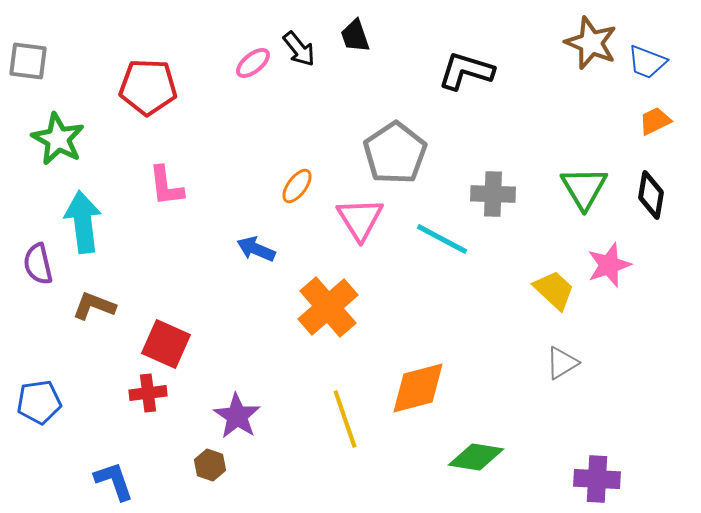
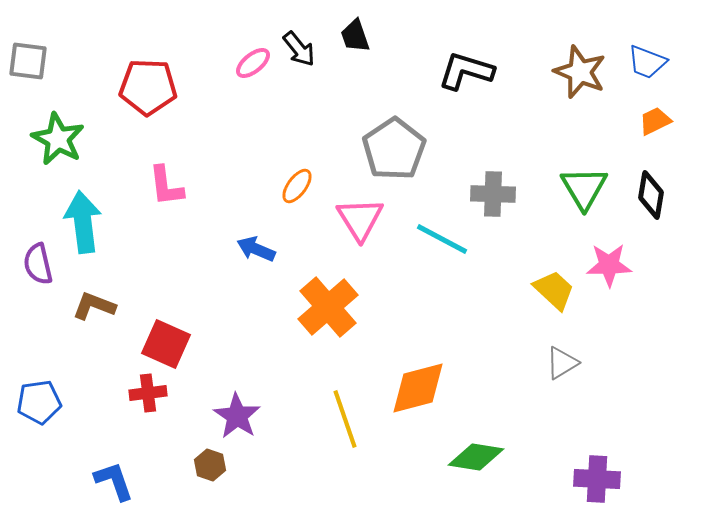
brown star: moved 11 px left, 29 px down
gray pentagon: moved 1 px left, 4 px up
pink star: rotated 18 degrees clockwise
